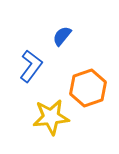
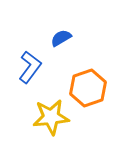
blue semicircle: moved 1 px left, 2 px down; rotated 20 degrees clockwise
blue L-shape: moved 1 px left, 1 px down
